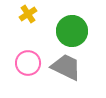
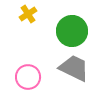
pink circle: moved 14 px down
gray trapezoid: moved 8 px right, 1 px down
